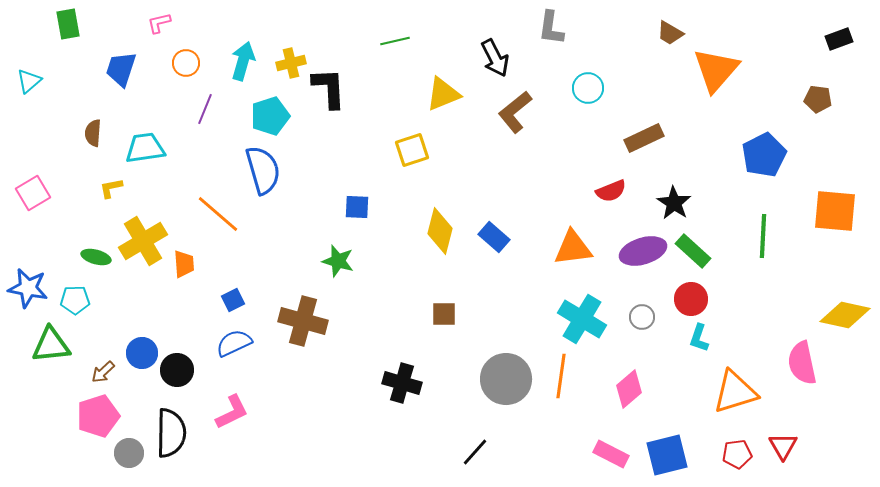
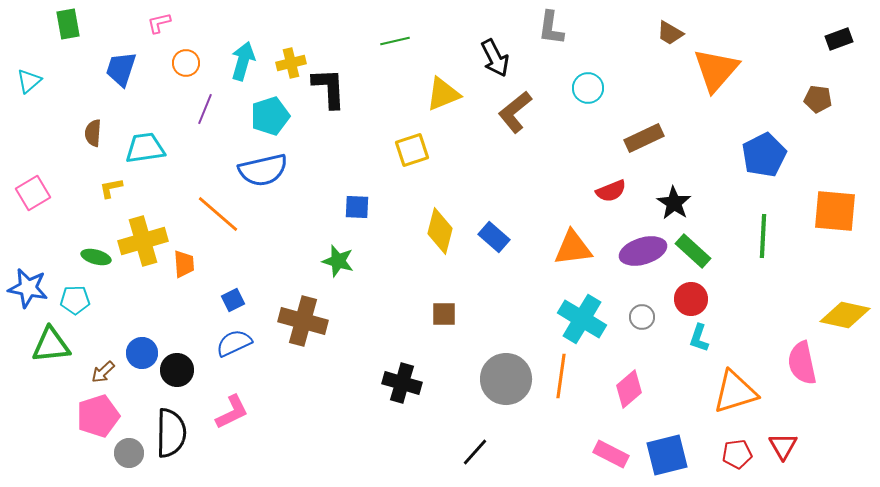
blue semicircle at (263, 170): rotated 93 degrees clockwise
yellow cross at (143, 241): rotated 15 degrees clockwise
